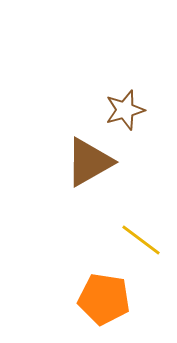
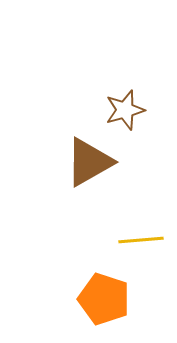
yellow line: rotated 42 degrees counterclockwise
orange pentagon: rotated 9 degrees clockwise
